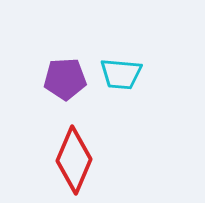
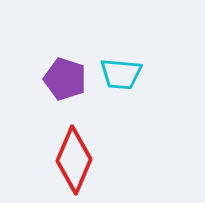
purple pentagon: rotated 21 degrees clockwise
